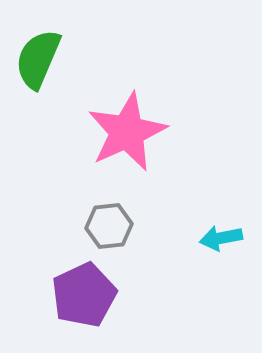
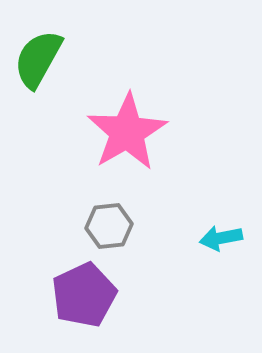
green semicircle: rotated 6 degrees clockwise
pink star: rotated 6 degrees counterclockwise
